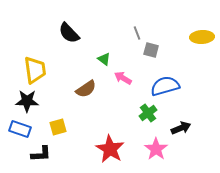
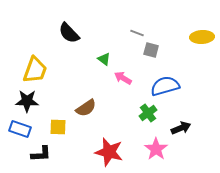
gray line: rotated 48 degrees counterclockwise
yellow trapezoid: rotated 28 degrees clockwise
brown semicircle: moved 19 px down
yellow square: rotated 18 degrees clockwise
red star: moved 1 px left, 3 px down; rotated 16 degrees counterclockwise
